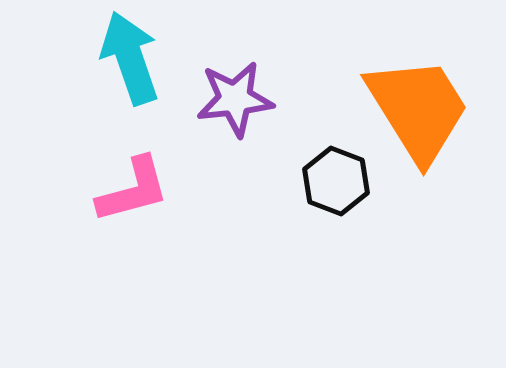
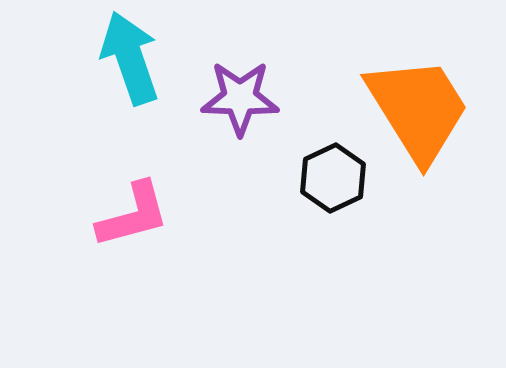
purple star: moved 5 px right, 1 px up; rotated 8 degrees clockwise
black hexagon: moved 3 px left, 3 px up; rotated 14 degrees clockwise
pink L-shape: moved 25 px down
